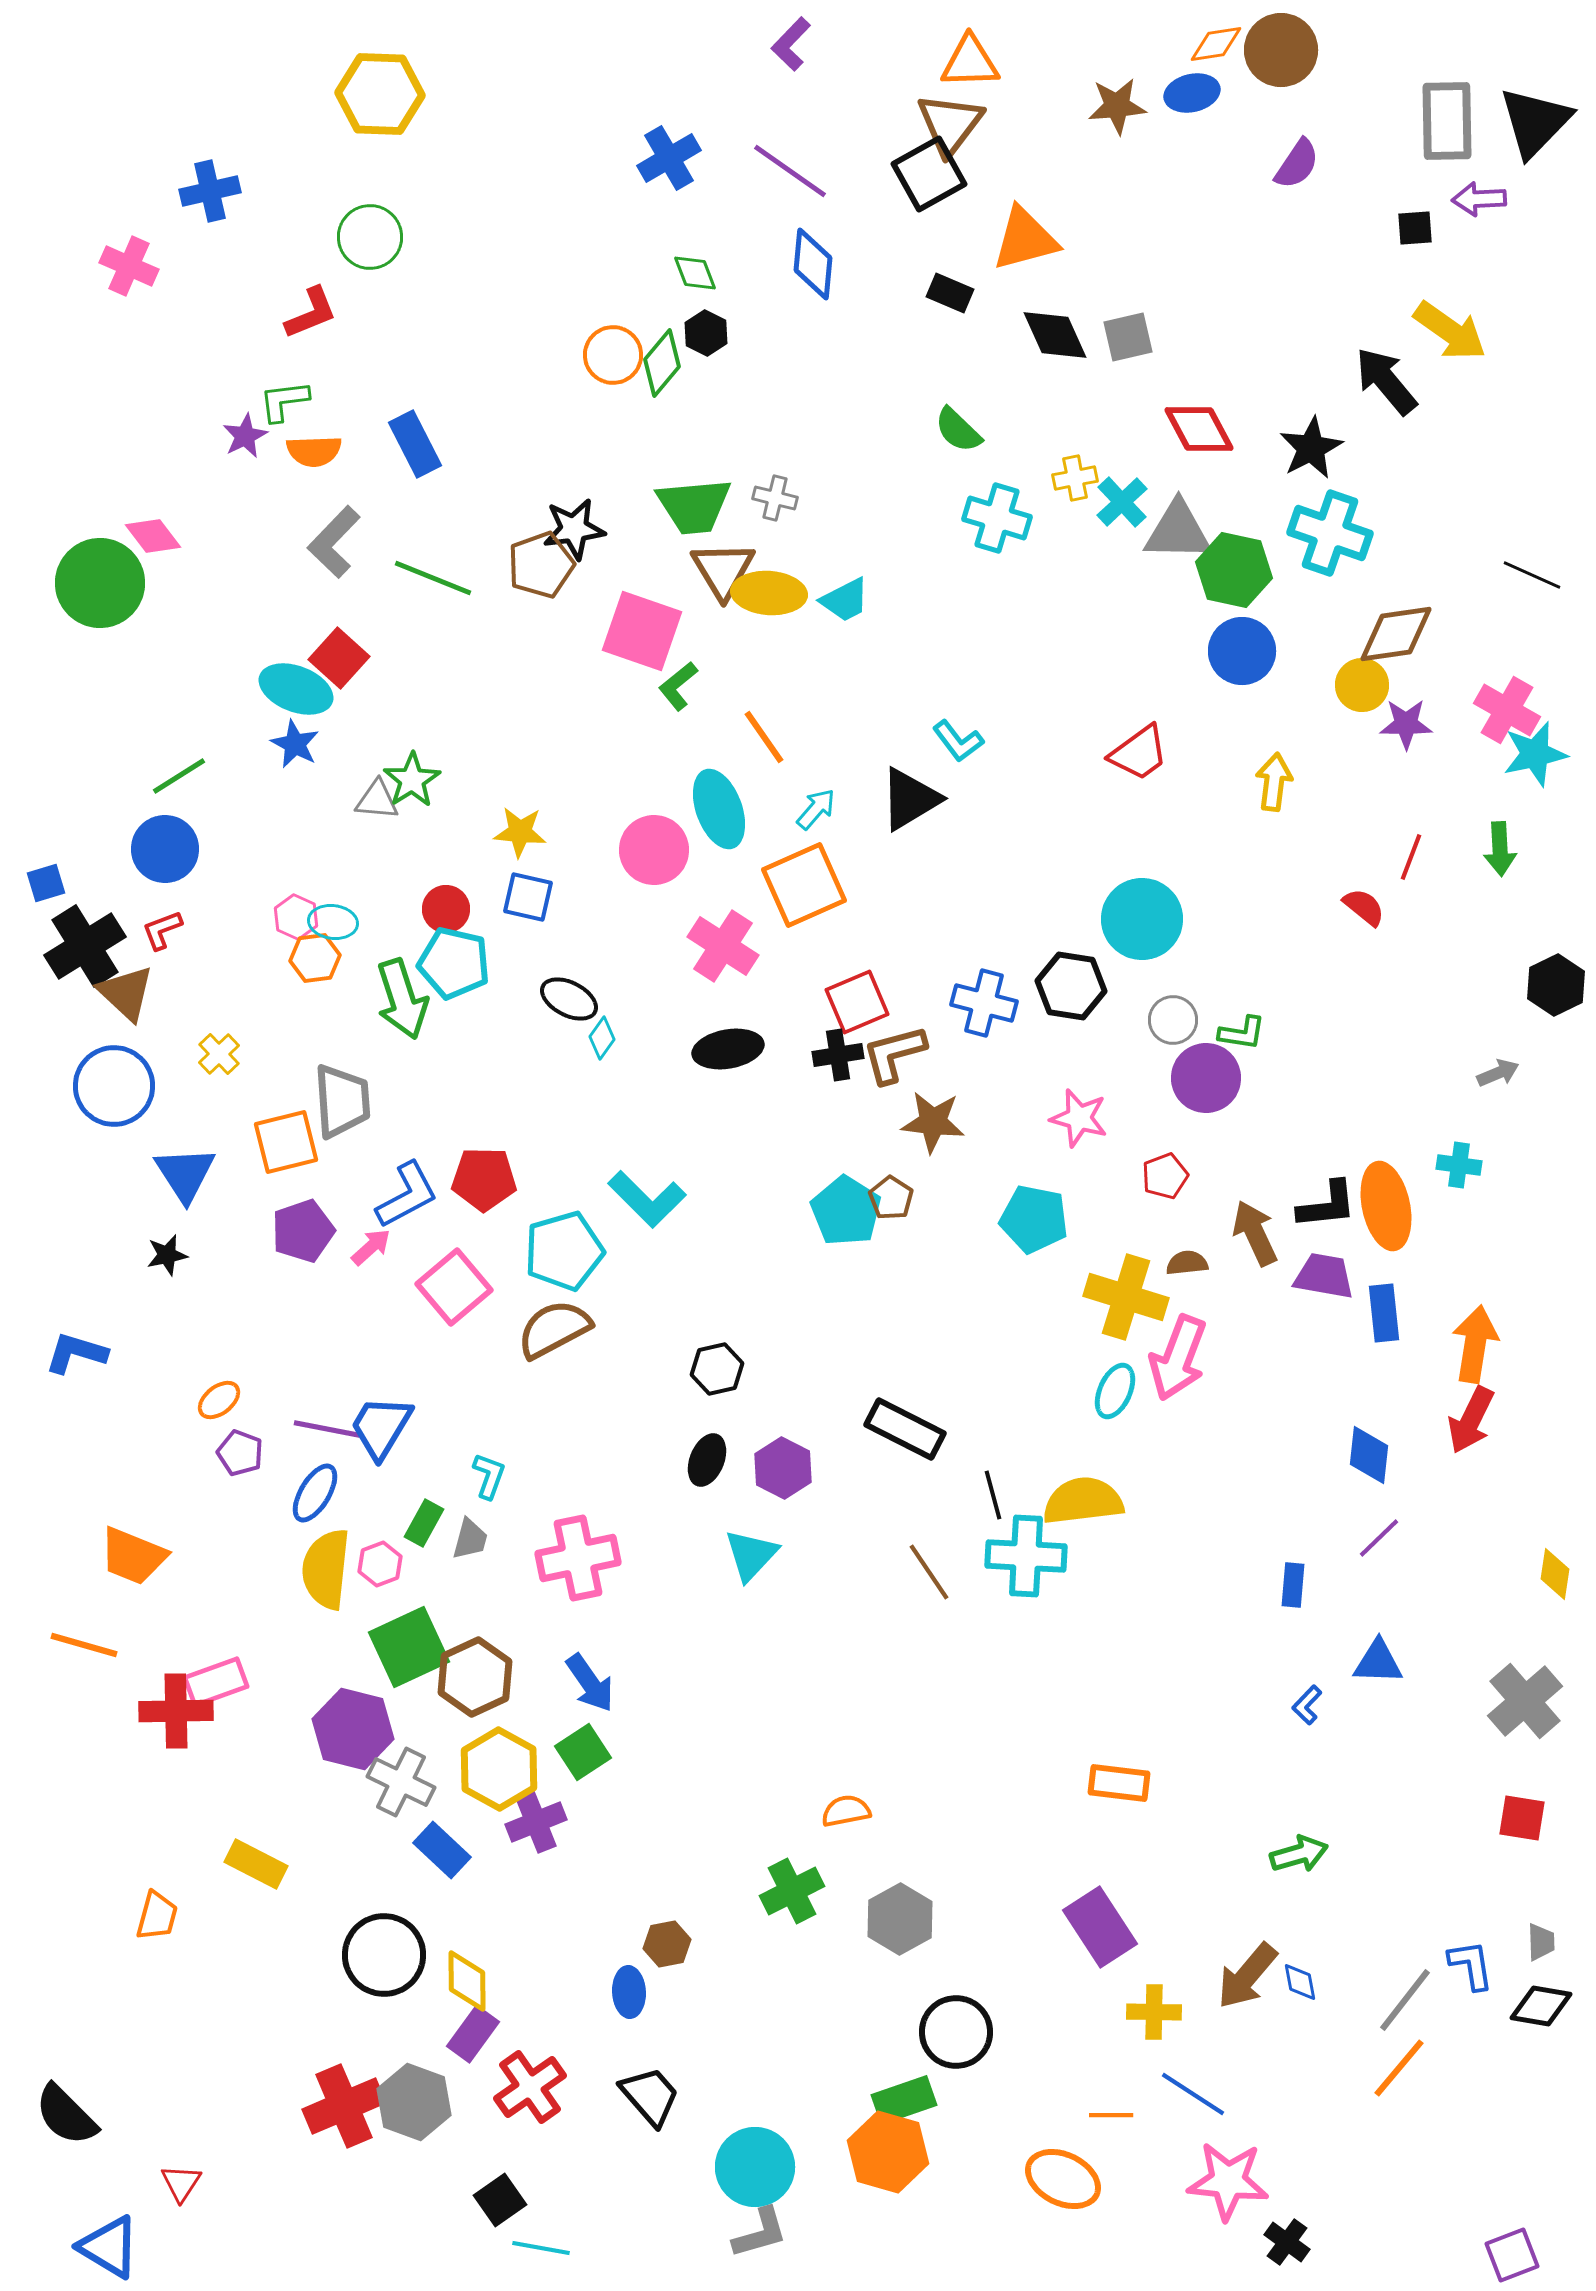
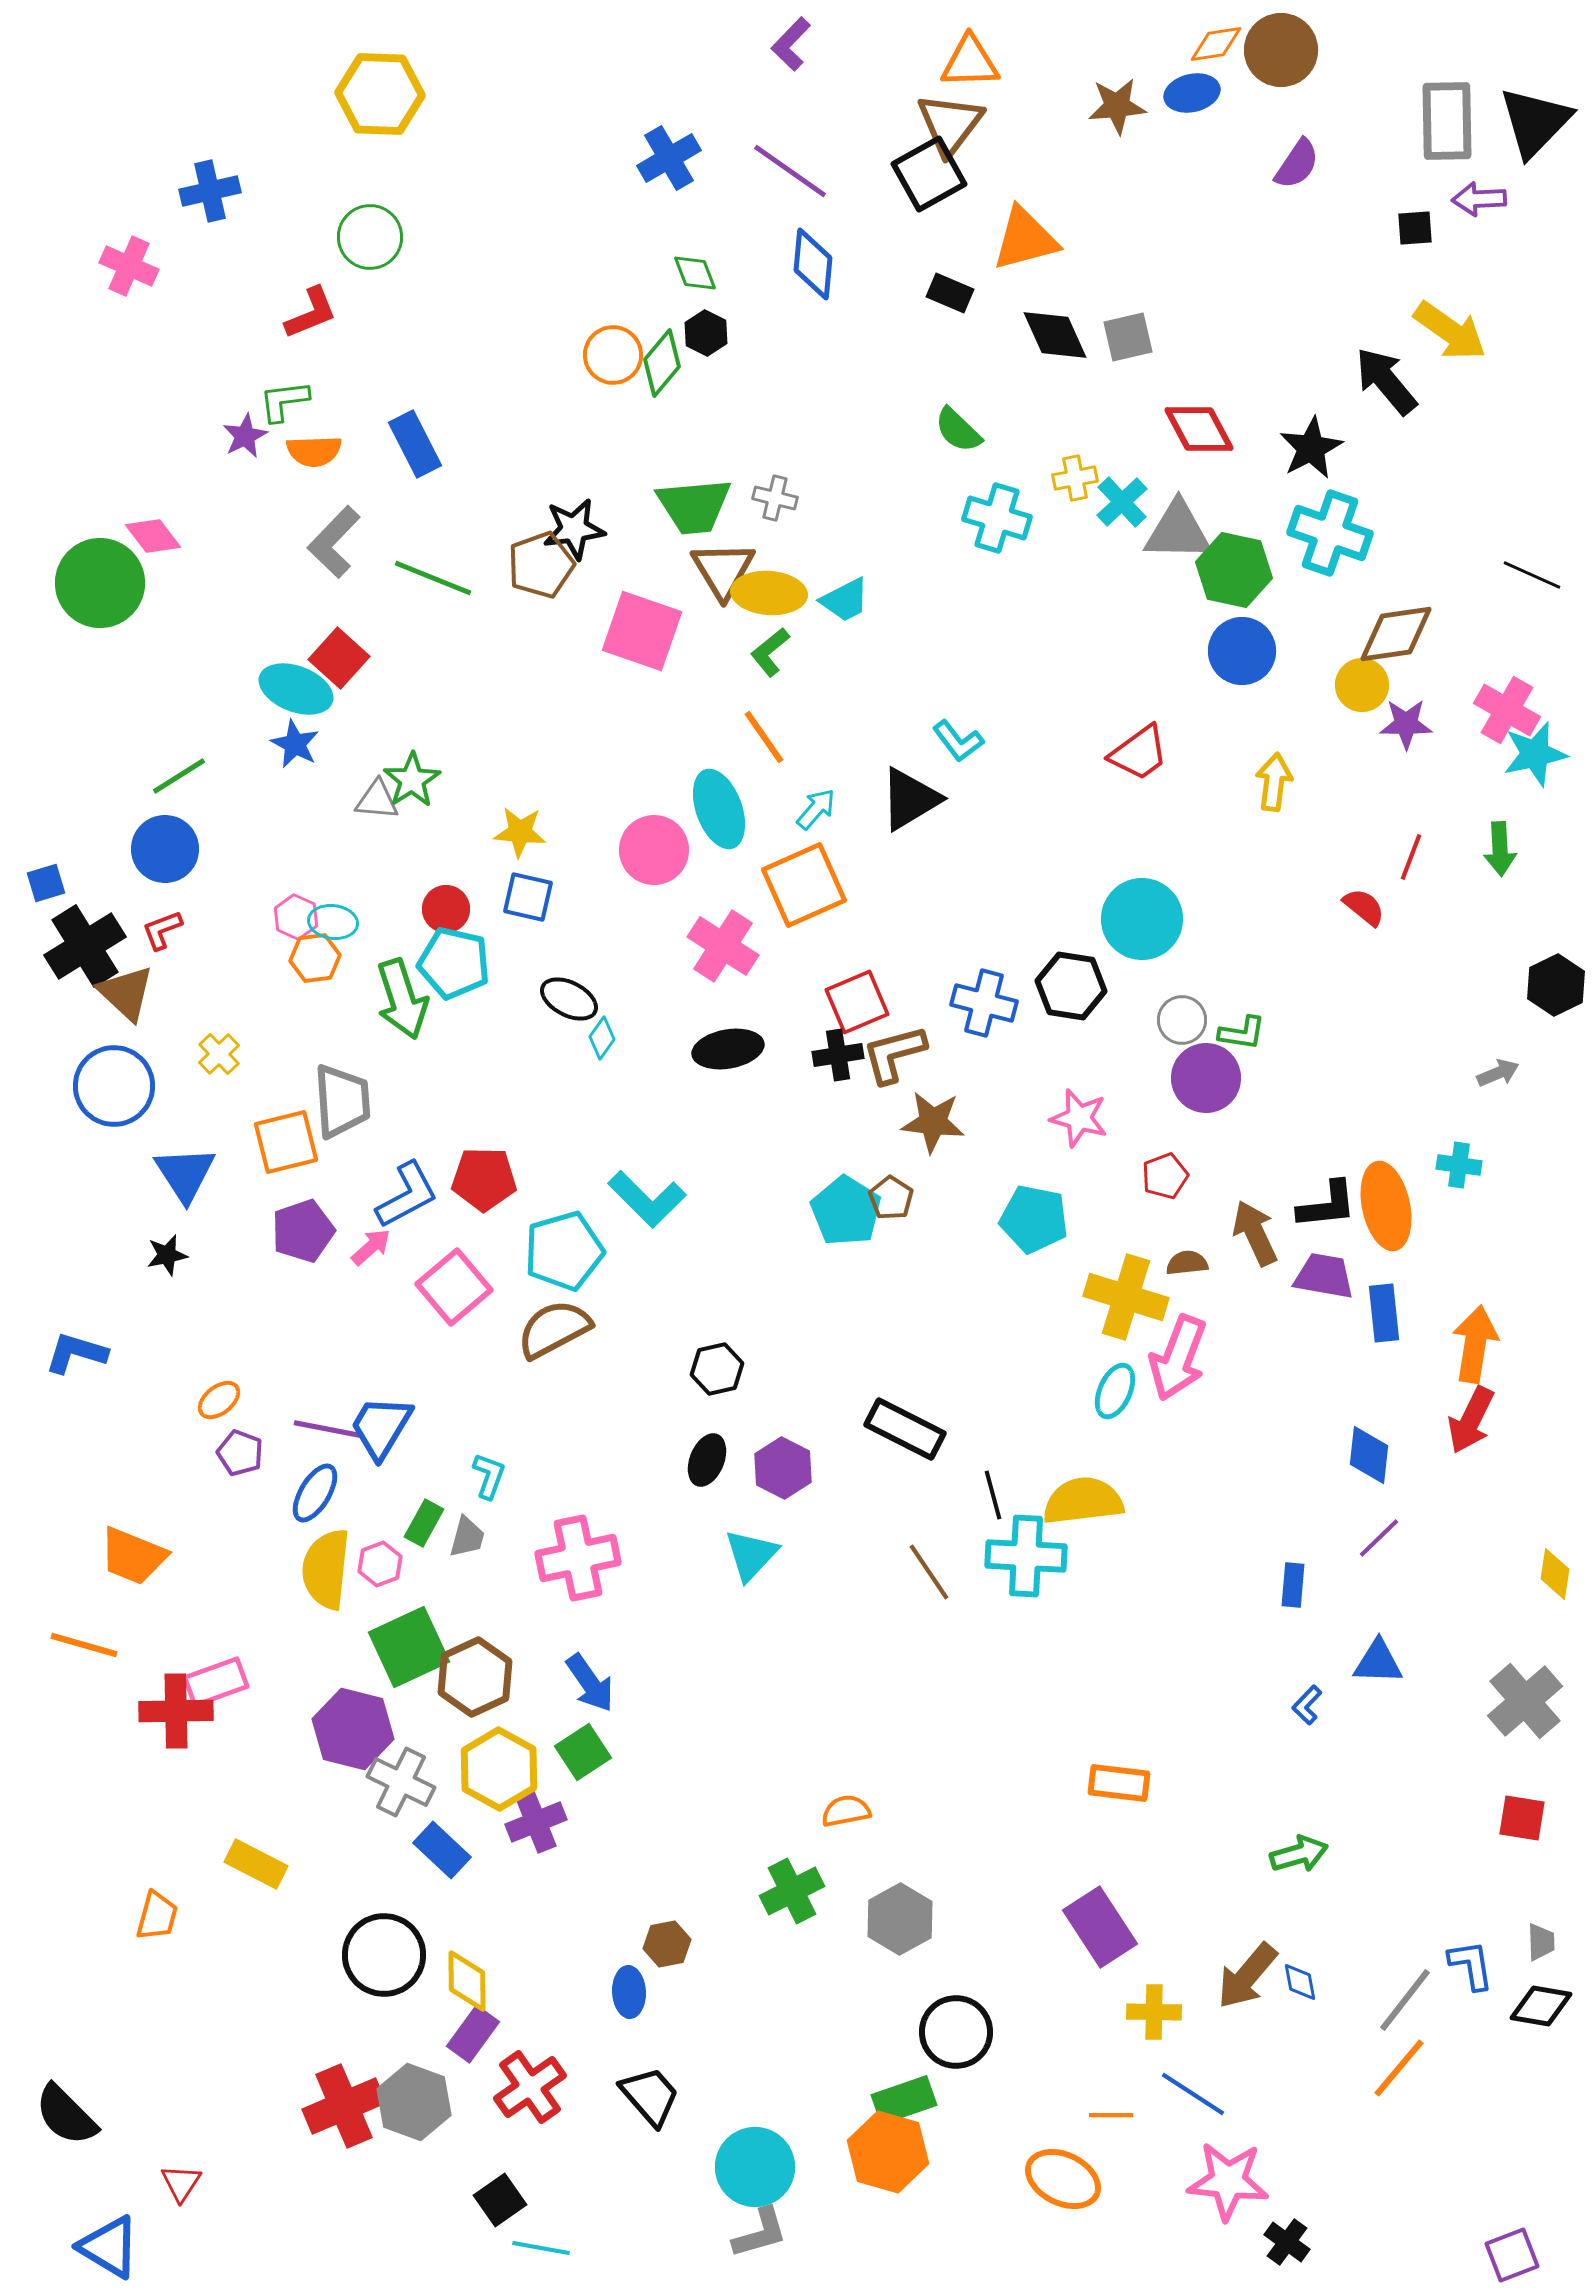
green L-shape at (678, 686): moved 92 px right, 34 px up
gray circle at (1173, 1020): moved 9 px right
gray trapezoid at (470, 1539): moved 3 px left, 2 px up
